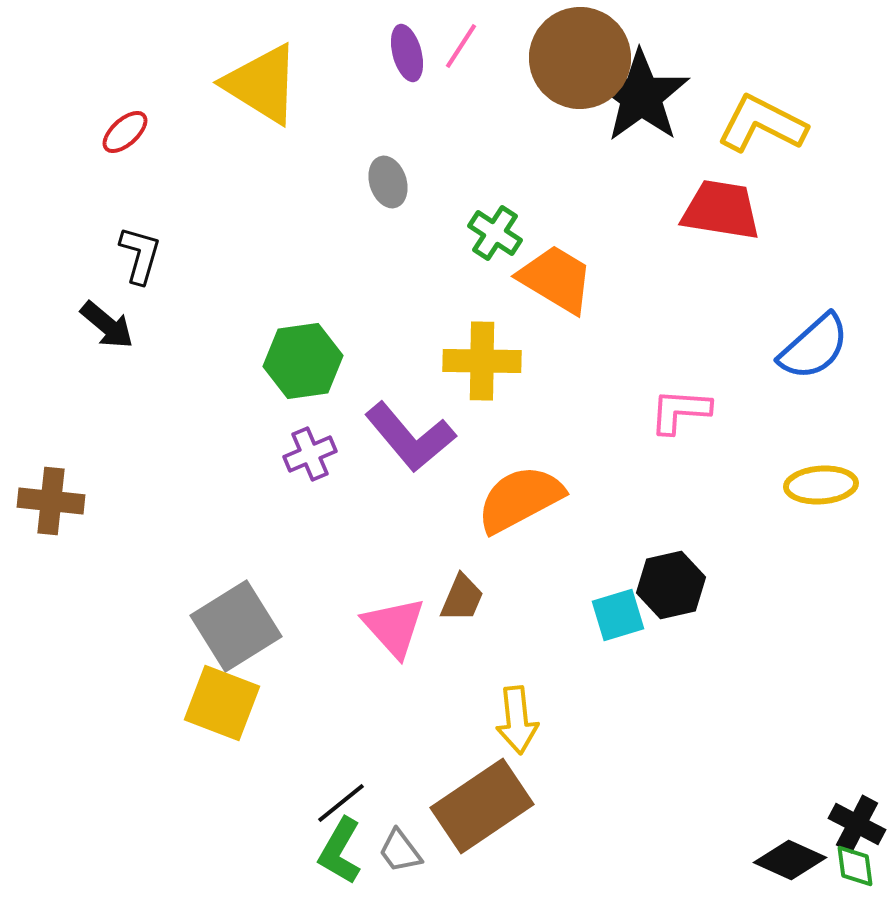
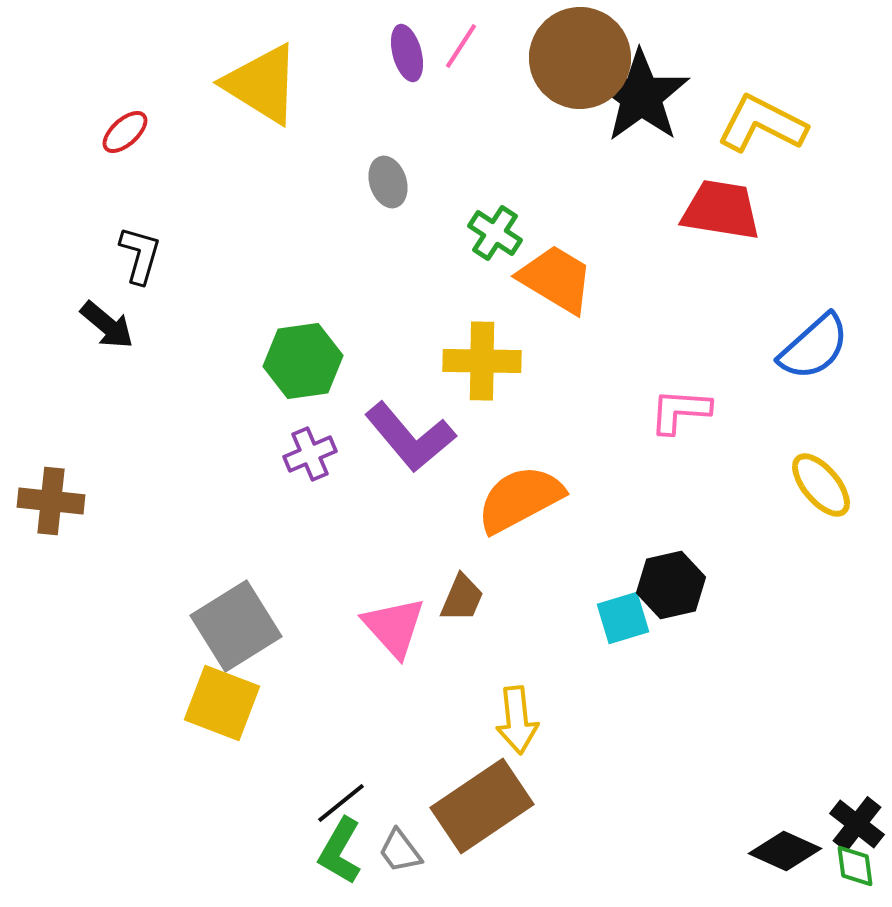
yellow ellipse: rotated 54 degrees clockwise
cyan square: moved 5 px right, 3 px down
black cross: rotated 10 degrees clockwise
black diamond: moved 5 px left, 9 px up
